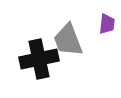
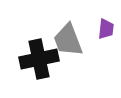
purple trapezoid: moved 1 px left, 5 px down
